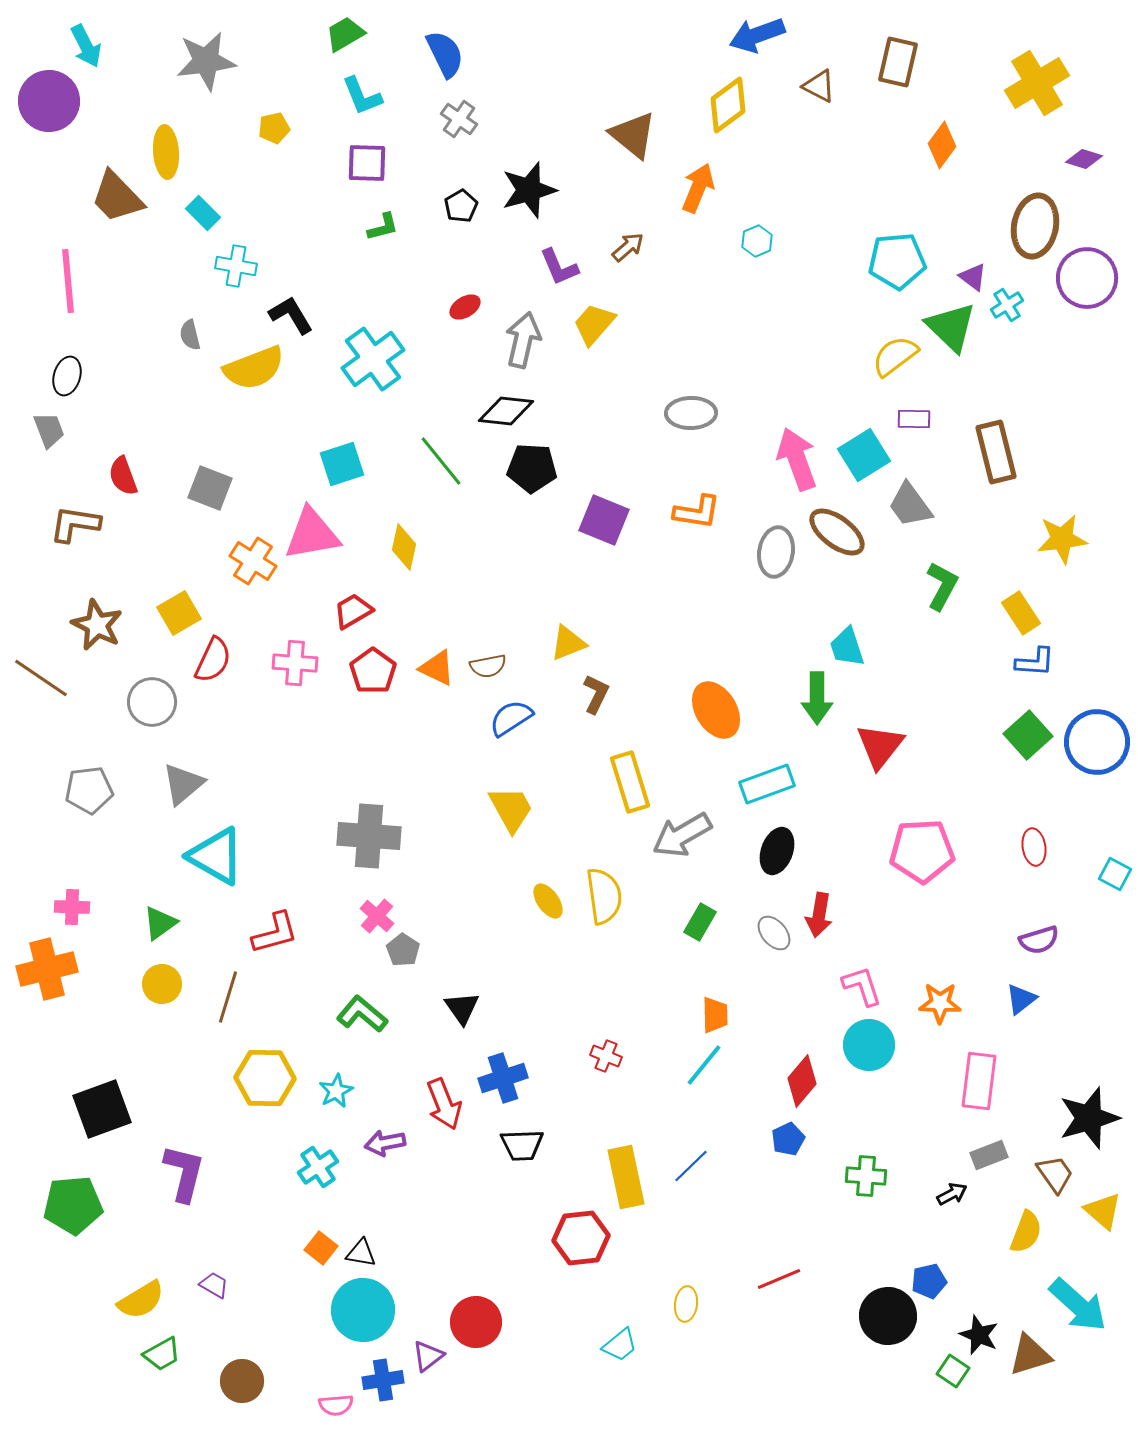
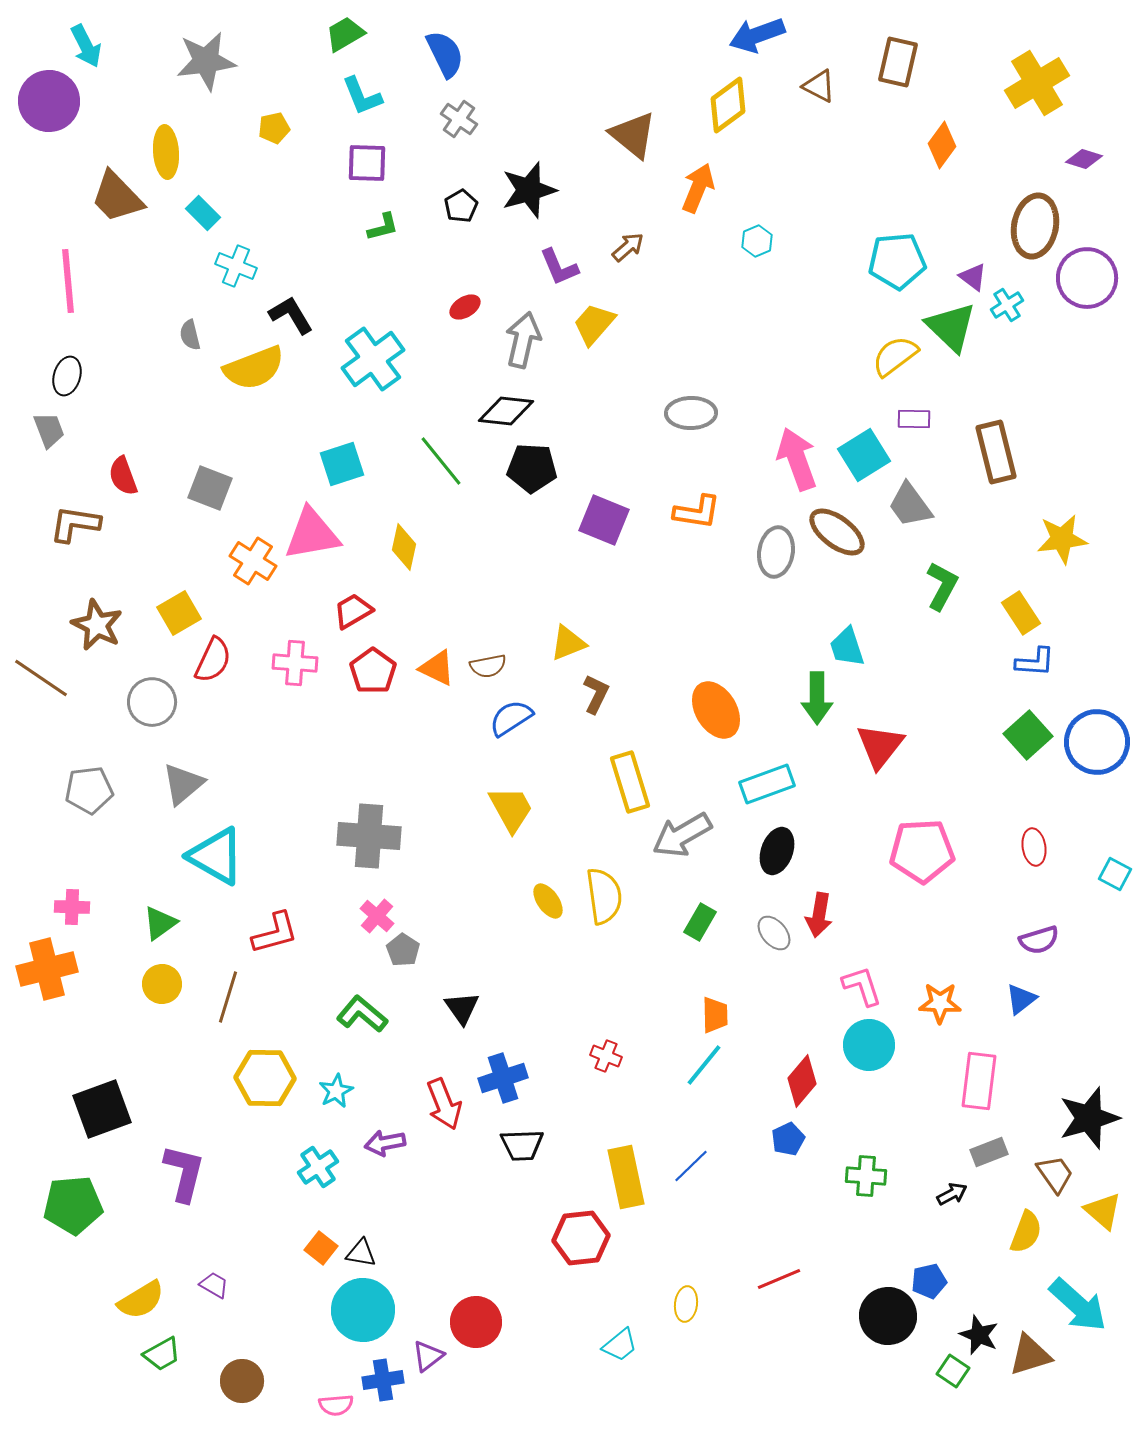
cyan cross at (236, 266): rotated 12 degrees clockwise
gray rectangle at (989, 1155): moved 3 px up
